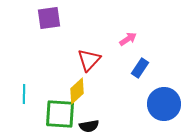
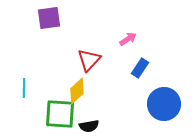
cyan line: moved 6 px up
